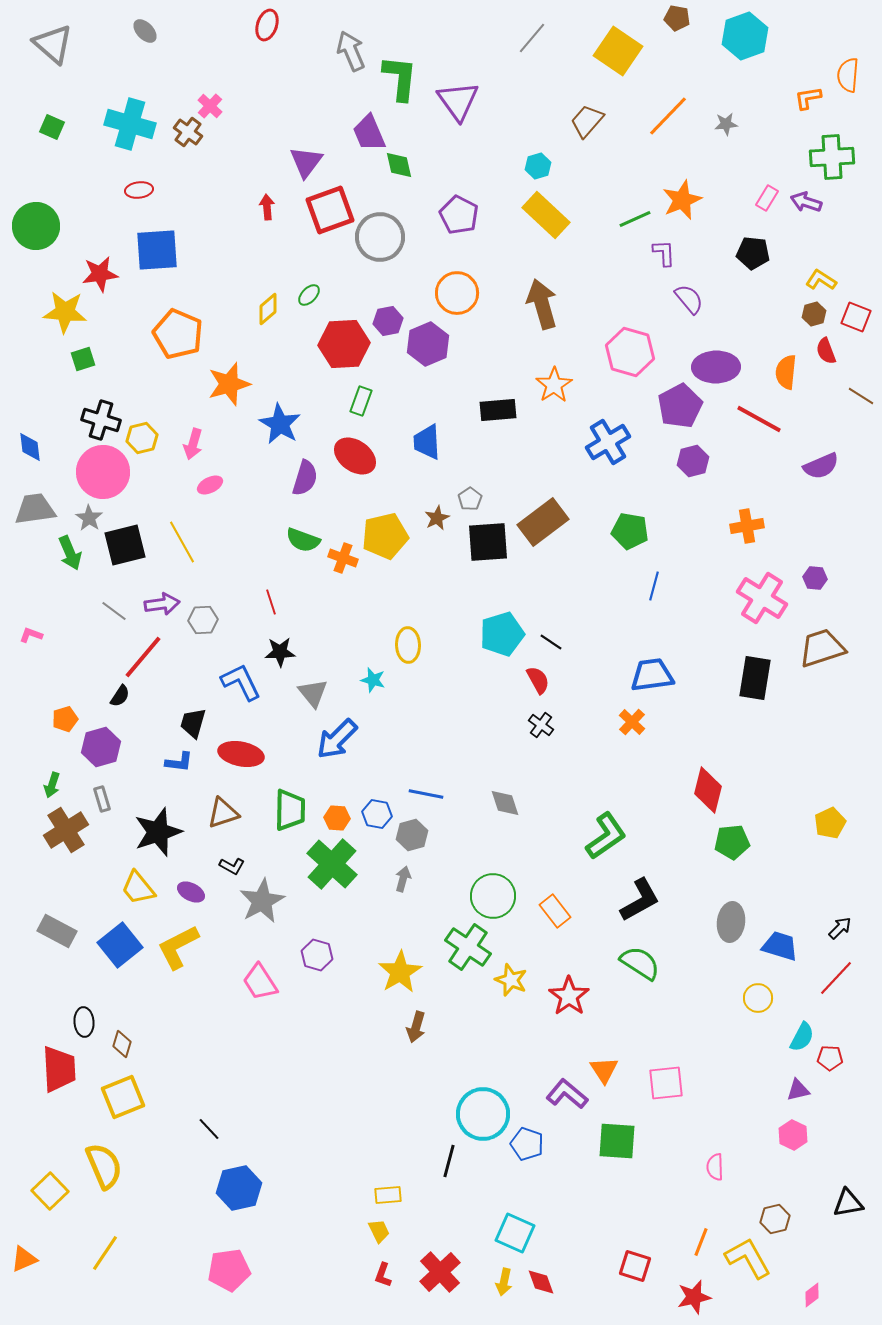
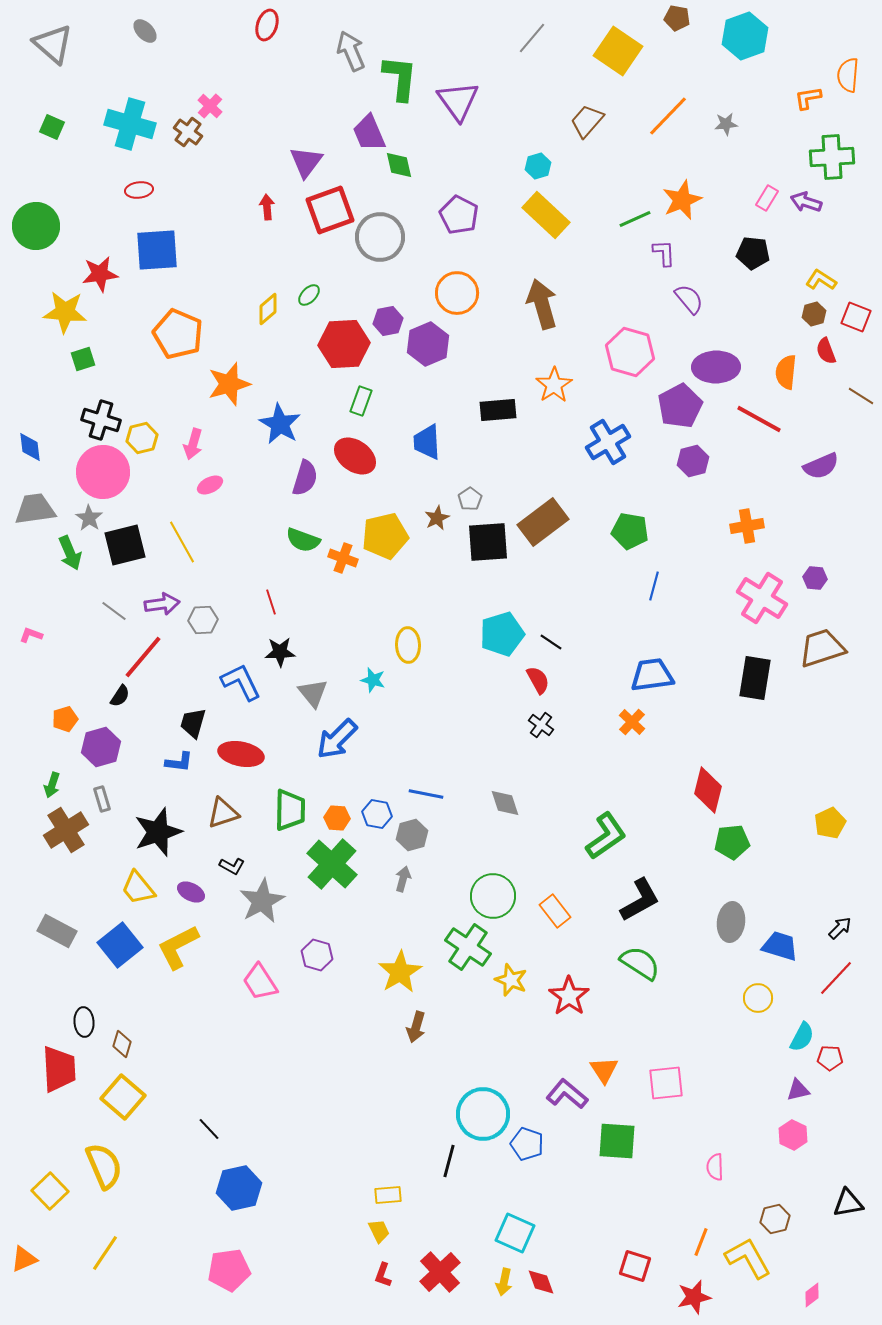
yellow square at (123, 1097): rotated 27 degrees counterclockwise
